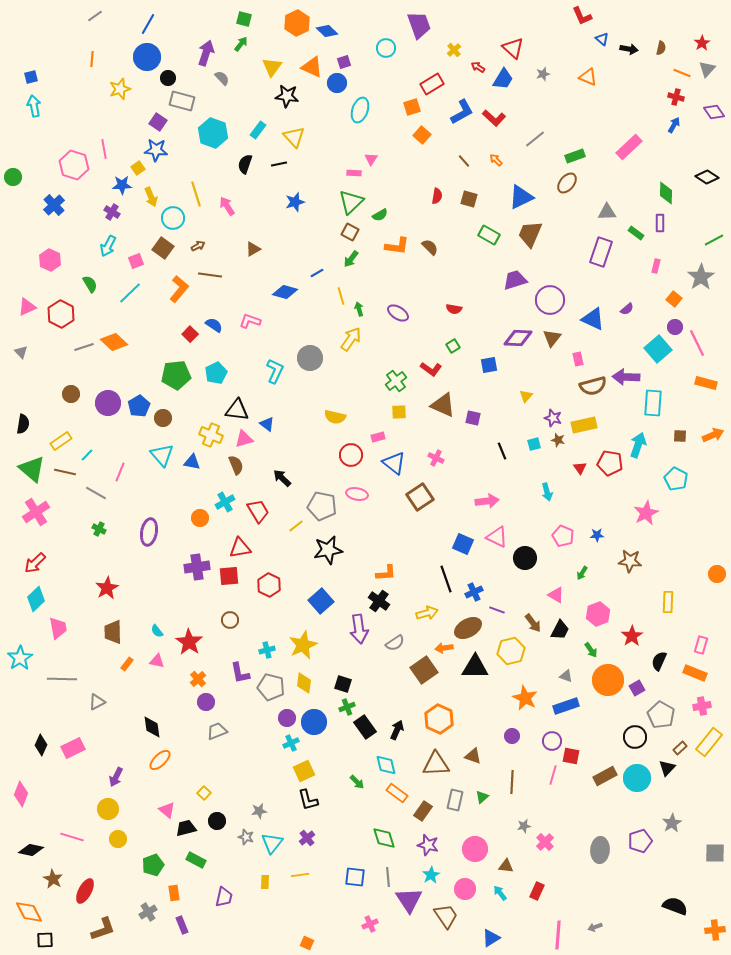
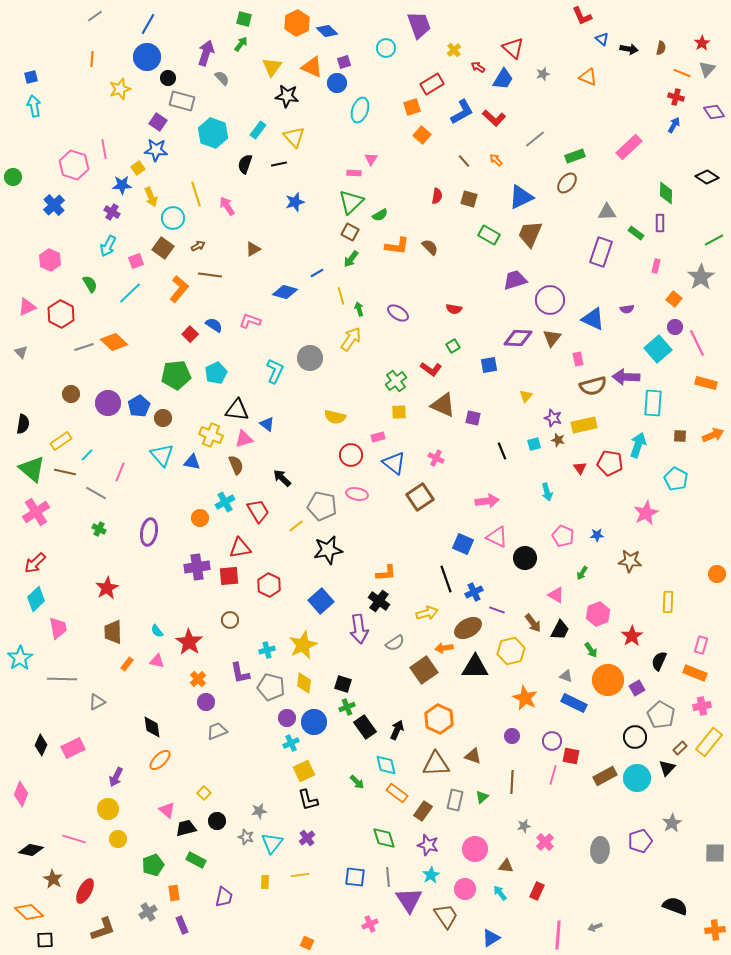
purple semicircle at (627, 309): rotated 32 degrees clockwise
blue rectangle at (566, 706): moved 8 px right, 3 px up; rotated 45 degrees clockwise
pink line at (72, 837): moved 2 px right, 2 px down
orange diamond at (29, 912): rotated 20 degrees counterclockwise
